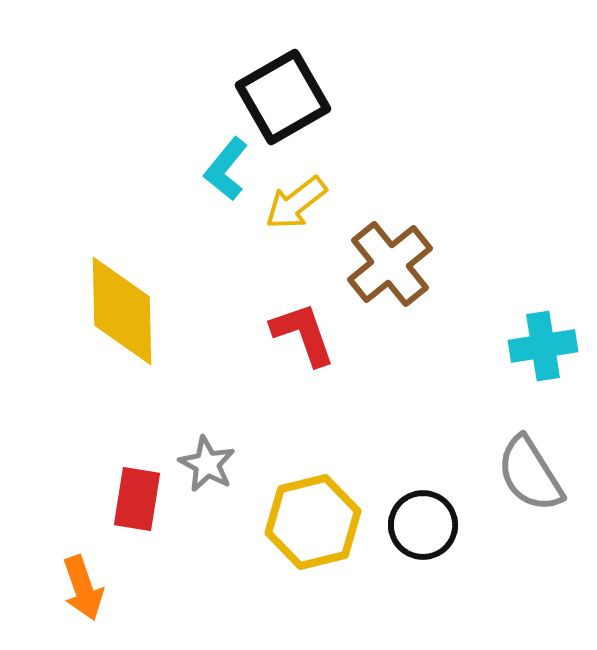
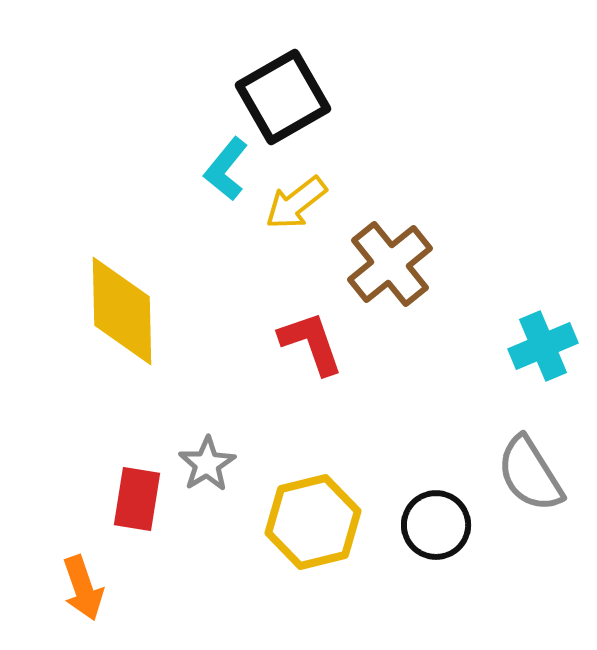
red L-shape: moved 8 px right, 9 px down
cyan cross: rotated 14 degrees counterclockwise
gray star: rotated 12 degrees clockwise
black circle: moved 13 px right
